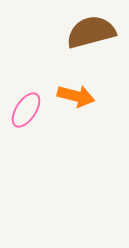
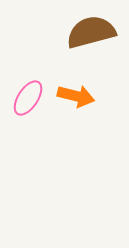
pink ellipse: moved 2 px right, 12 px up
